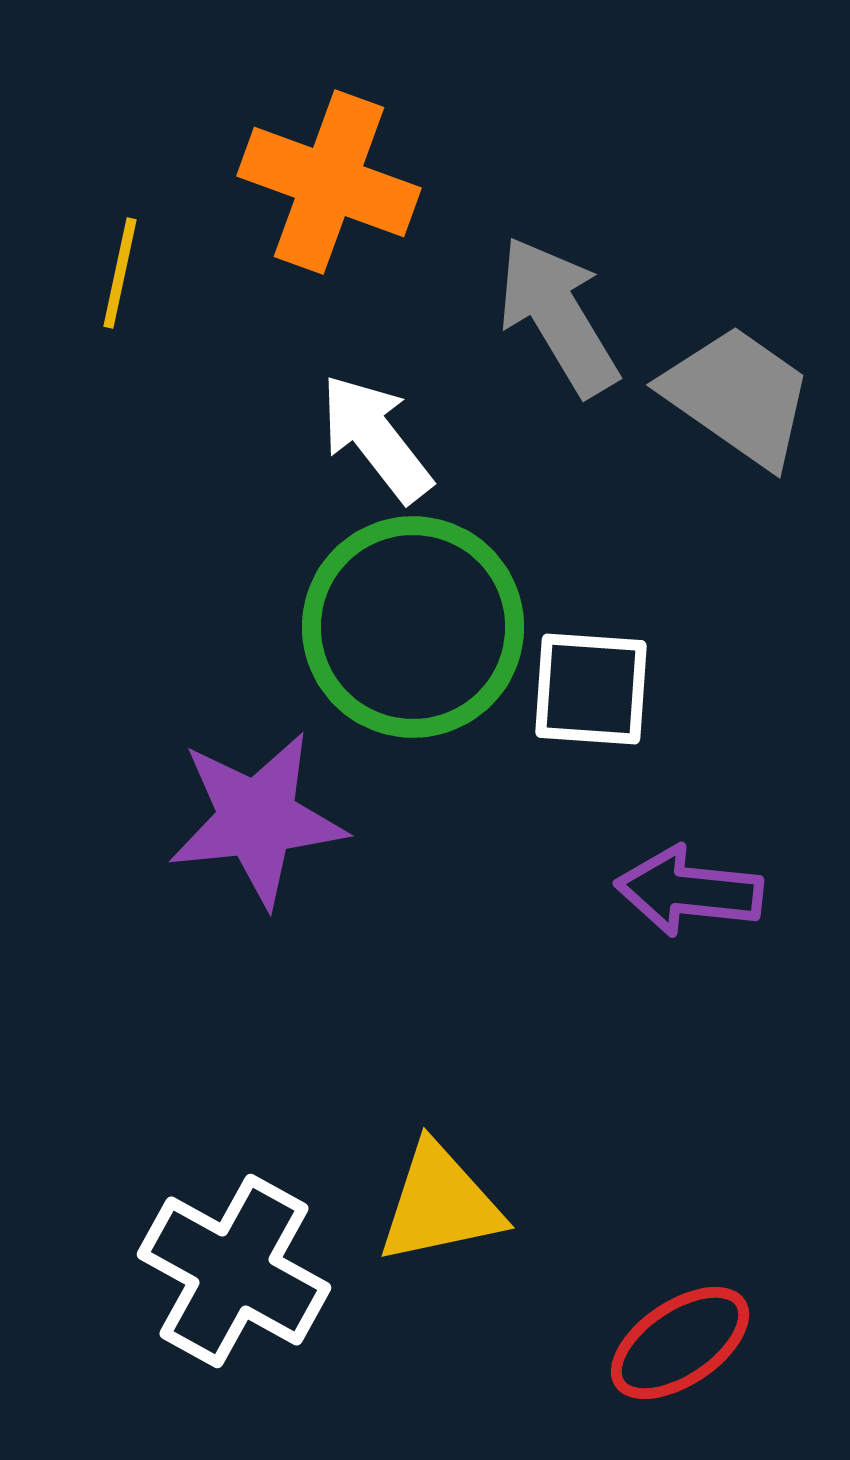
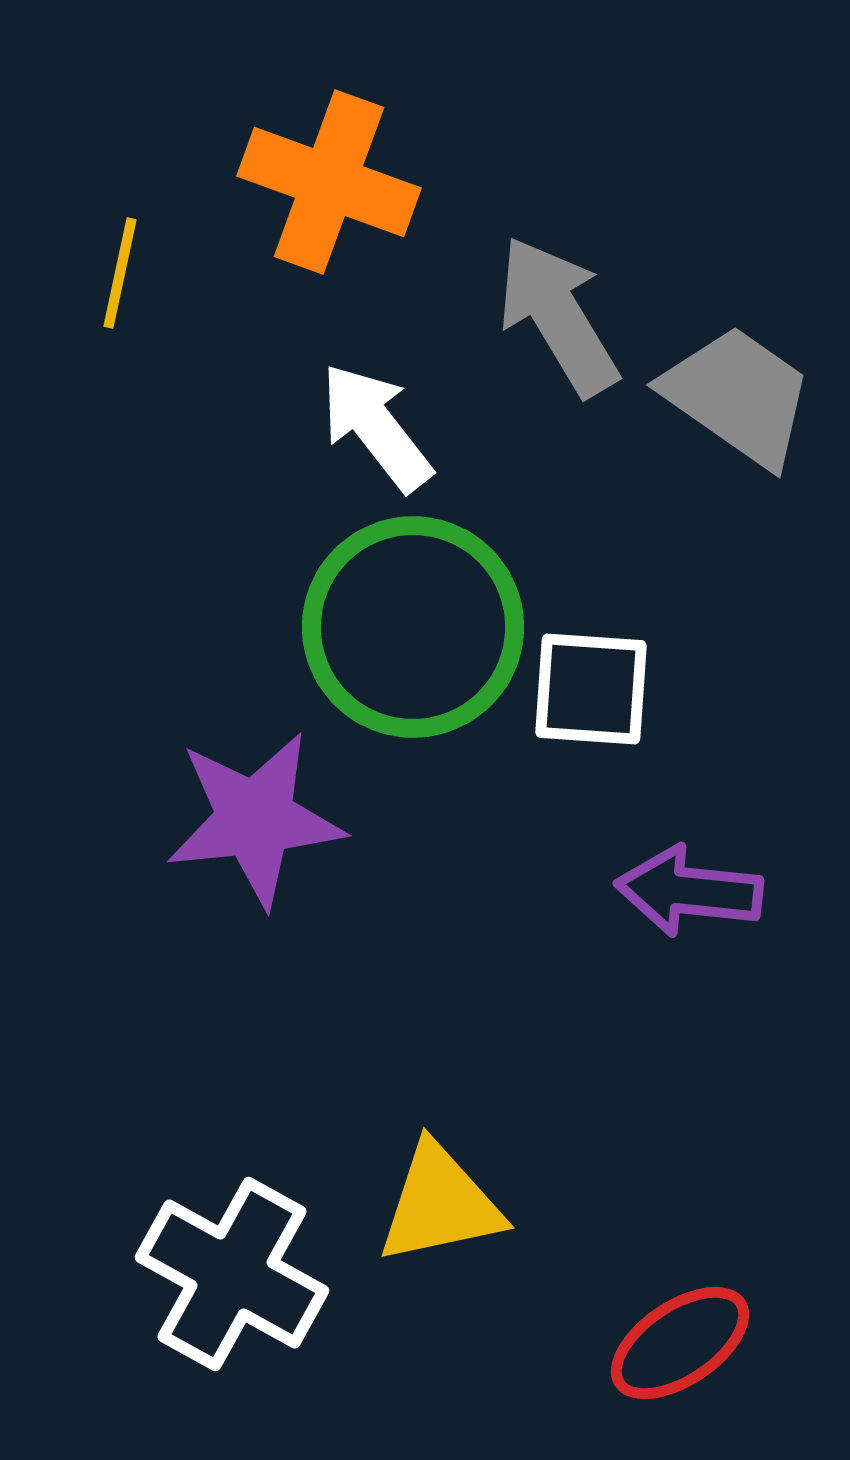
white arrow: moved 11 px up
purple star: moved 2 px left
white cross: moved 2 px left, 3 px down
